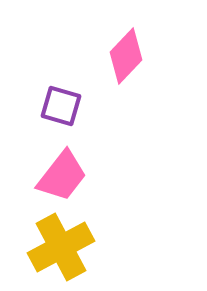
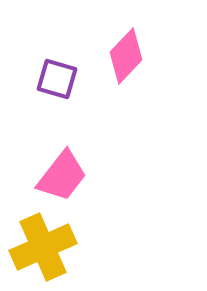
purple square: moved 4 px left, 27 px up
yellow cross: moved 18 px left; rotated 4 degrees clockwise
